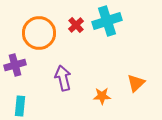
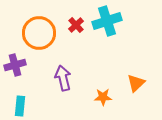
orange star: moved 1 px right, 1 px down
